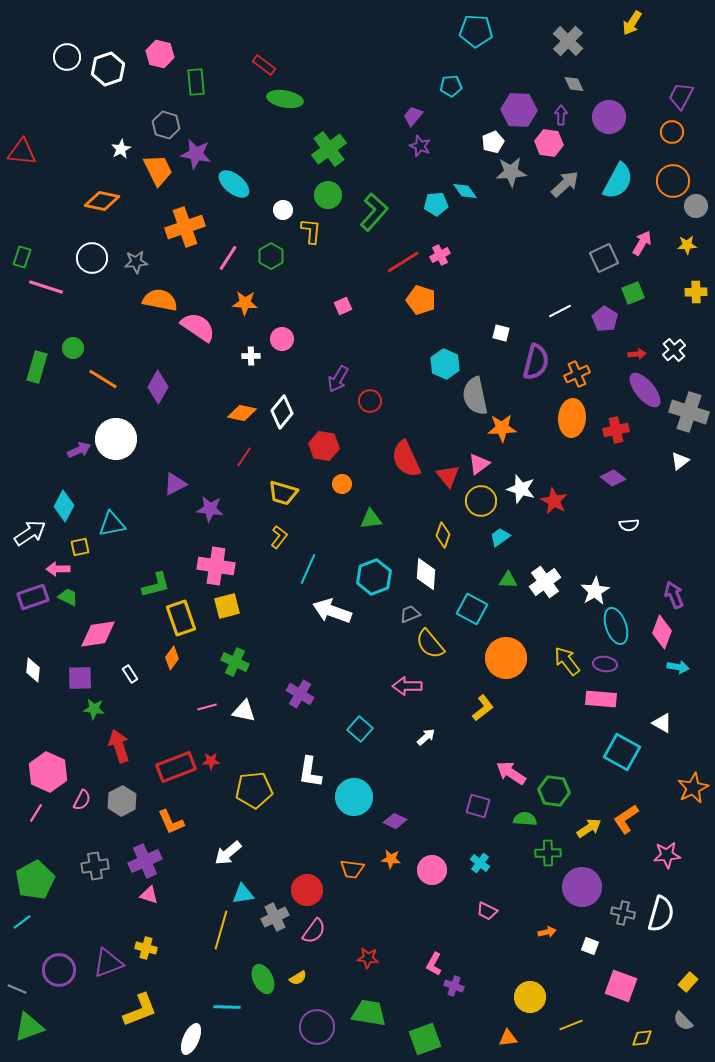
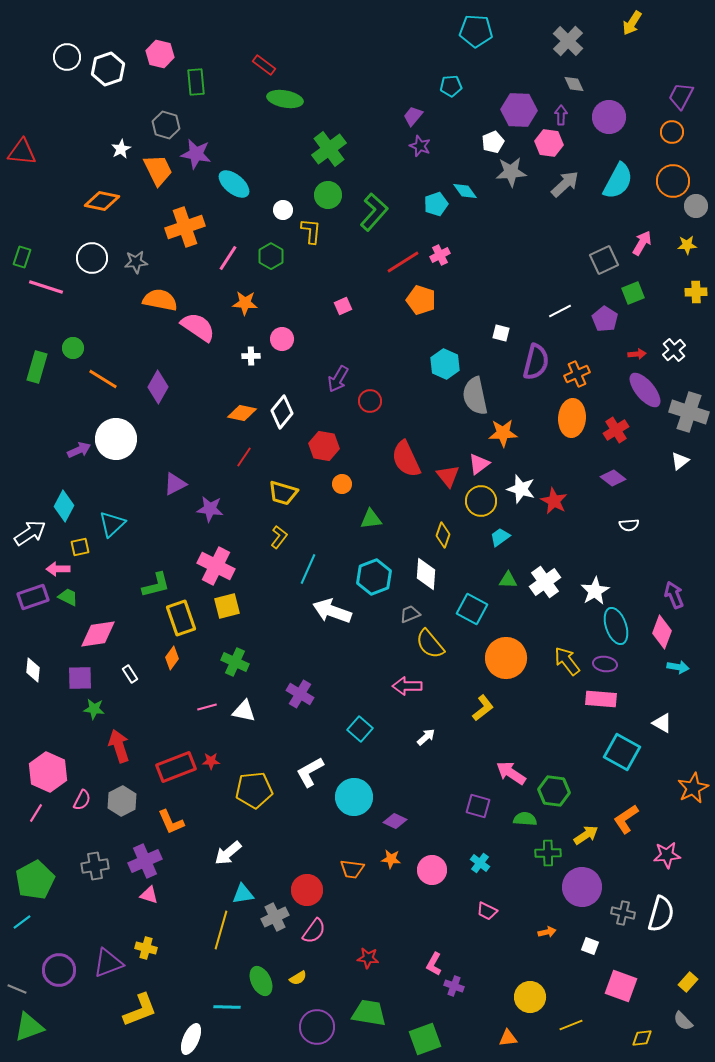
cyan pentagon at (436, 204): rotated 15 degrees counterclockwise
gray square at (604, 258): moved 2 px down
orange star at (502, 428): moved 1 px right, 5 px down
red cross at (616, 430): rotated 20 degrees counterclockwise
cyan triangle at (112, 524): rotated 32 degrees counterclockwise
pink cross at (216, 566): rotated 18 degrees clockwise
white L-shape at (310, 772): rotated 52 degrees clockwise
yellow arrow at (589, 828): moved 3 px left, 7 px down
green ellipse at (263, 979): moved 2 px left, 2 px down
